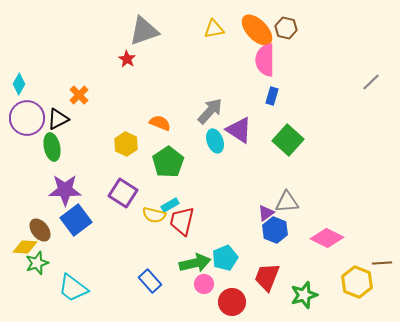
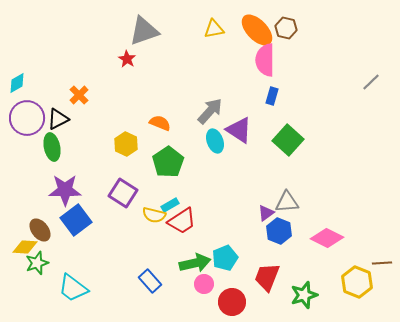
cyan diamond at (19, 84): moved 2 px left, 1 px up; rotated 30 degrees clockwise
red trapezoid at (182, 221): rotated 136 degrees counterclockwise
blue hexagon at (275, 230): moved 4 px right, 1 px down
